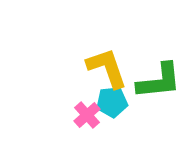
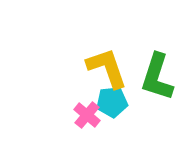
green L-shape: moved 2 px left, 4 px up; rotated 114 degrees clockwise
pink cross: rotated 8 degrees counterclockwise
